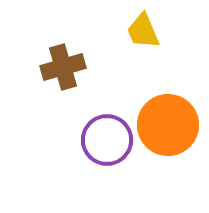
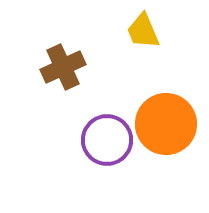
brown cross: rotated 9 degrees counterclockwise
orange circle: moved 2 px left, 1 px up
